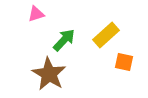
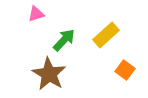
orange square: moved 1 px right, 8 px down; rotated 24 degrees clockwise
